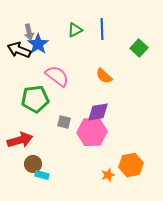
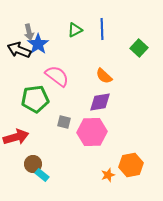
purple diamond: moved 2 px right, 10 px up
red arrow: moved 4 px left, 3 px up
cyan rectangle: rotated 24 degrees clockwise
